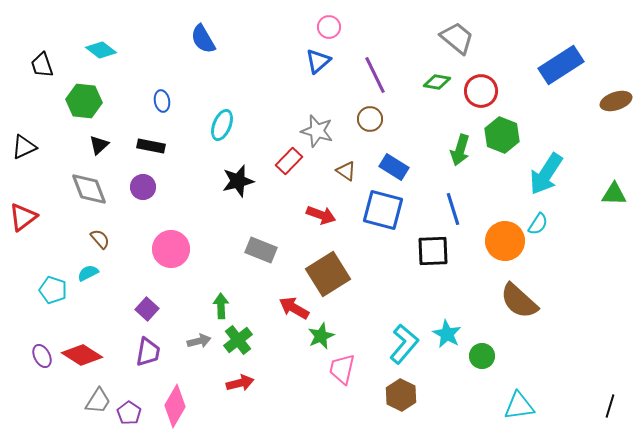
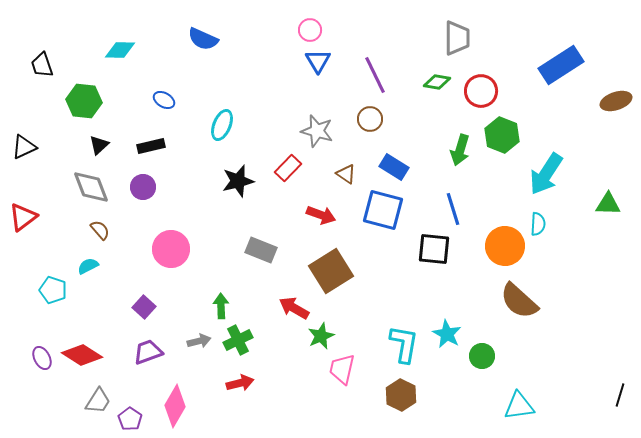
pink circle at (329, 27): moved 19 px left, 3 px down
gray trapezoid at (457, 38): rotated 51 degrees clockwise
blue semicircle at (203, 39): rotated 36 degrees counterclockwise
cyan diamond at (101, 50): moved 19 px right; rotated 36 degrees counterclockwise
blue triangle at (318, 61): rotated 20 degrees counterclockwise
blue ellipse at (162, 101): moved 2 px right, 1 px up; rotated 50 degrees counterclockwise
black rectangle at (151, 146): rotated 24 degrees counterclockwise
red rectangle at (289, 161): moved 1 px left, 7 px down
brown triangle at (346, 171): moved 3 px down
gray diamond at (89, 189): moved 2 px right, 2 px up
green triangle at (614, 194): moved 6 px left, 10 px down
cyan semicircle at (538, 224): rotated 30 degrees counterclockwise
brown semicircle at (100, 239): moved 9 px up
orange circle at (505, 241): moved 5 px down
black square at (433, 251): moved 1 px right, 2 px up; rotated 8 degrees clockwise
cyan semicircle at (88, 273): moved 7 px up
brown square at (328, 274): moved 3 px right, 3 px up
purple square at (147, 309): moved 3 px left, 2 px up
green cross at (238, 340): rotated 12 degrees clockwise
cyan L-shape at (404, 344): rotated 30 degrees counterclockwise
purple trapezoid at (148, 352): rotated 120 degrees counterclockwise
purple ellipse at (42, 356): moved 2 px down
black line at (610, 406): moved 10 px right, 11 px up
purple pentagon at (129, 413): moved 1 px right, 6 px down
